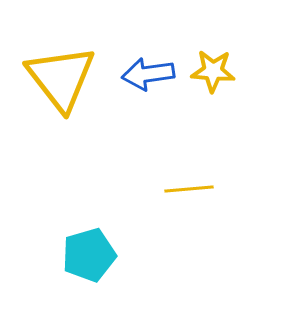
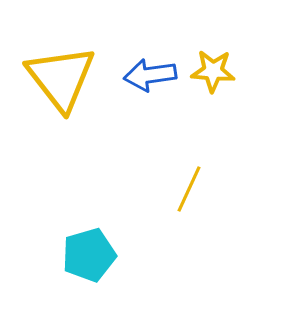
blue arrow: moved 2 px right, 1 px down
yellow line: rotated 60 degrees counterclockwise
